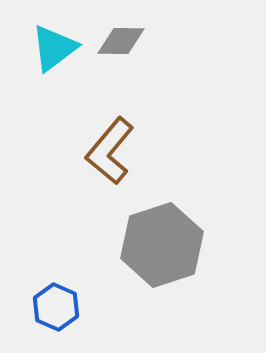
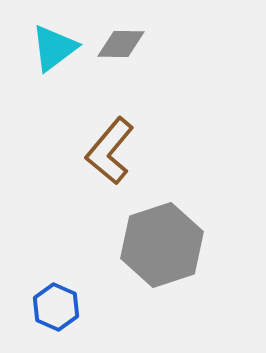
gray diamond: moved 3 px down
